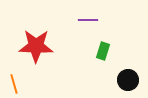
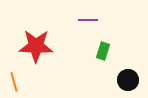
orange line: moved 2 px up
